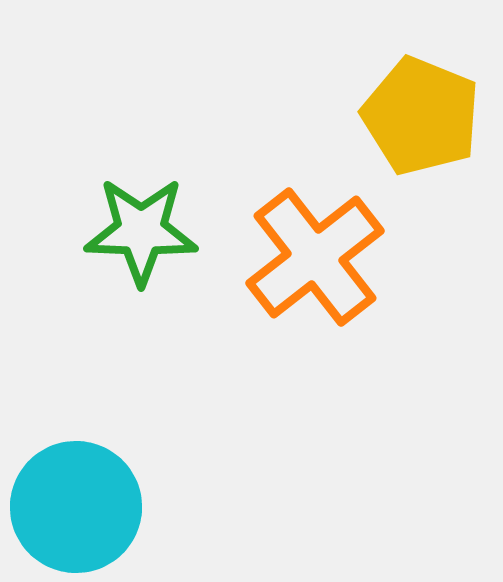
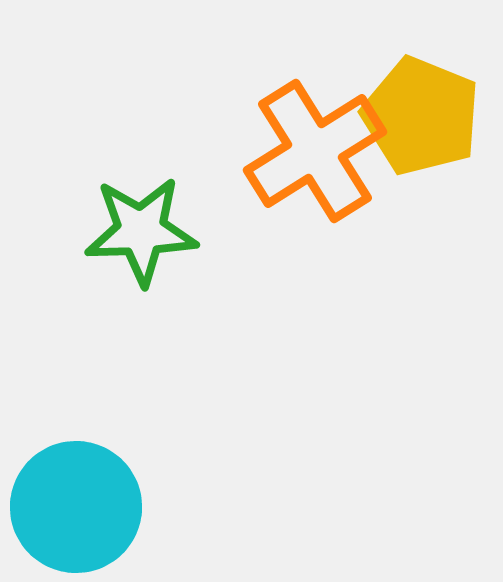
green star: rotated 4 degrees counterclockwise
orange cross: moved 106 px up; rotated 6 degrees clockwise
